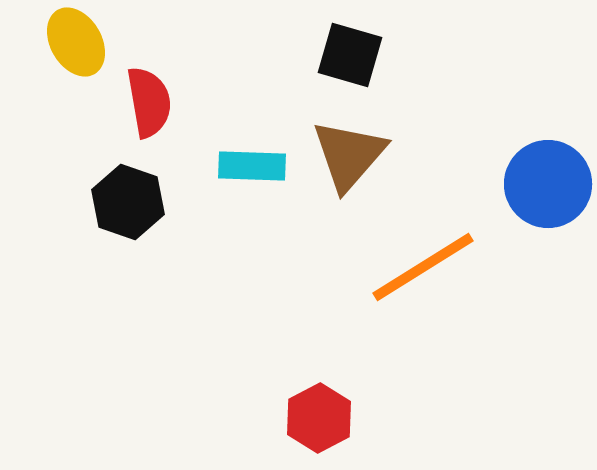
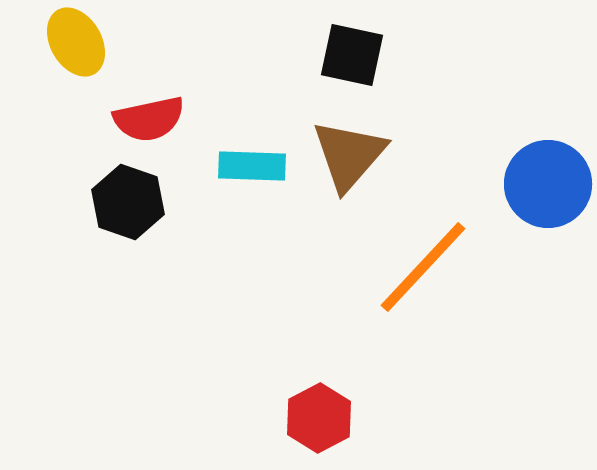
black square: moved 2 px right; rotated 4 degrees counterclockwise
red semicircle: moved 17 px down; rotated 88 degrees clockwise
orange line: rotated 15 degrees counterclockwise
